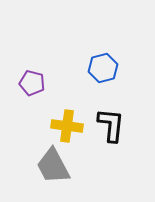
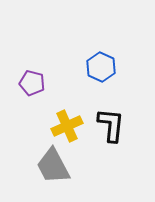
blue hexagon: moved 2 px left, 1 px up; rotated 20 degrees counterclockwise
yellow cross: rotated 32 degrees counterclockwise
